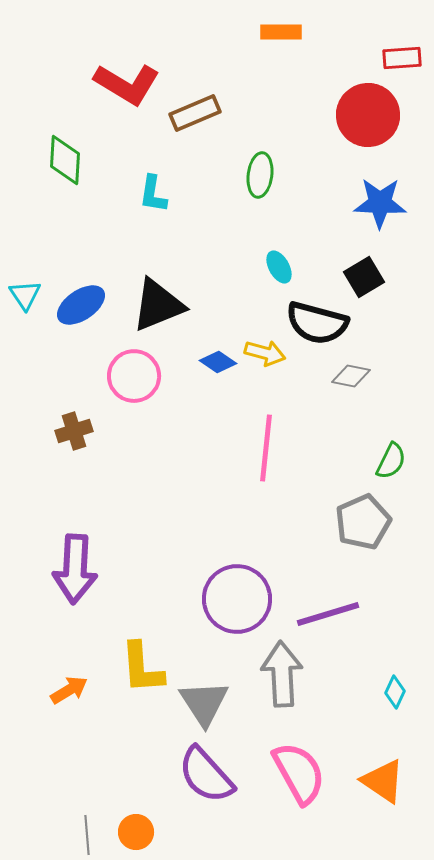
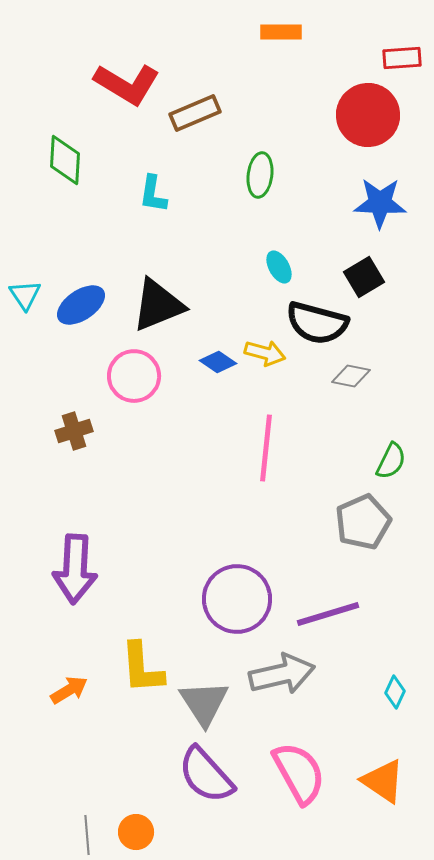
gray arrow: rotated 80 degrees clockwise
